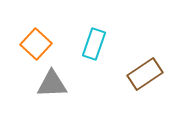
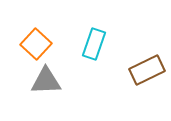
brown rectangle: moved 2 px right, 4 px up; rotated 8 degrees clockwise
gray triangle: moved 6 px left, 3 px up
